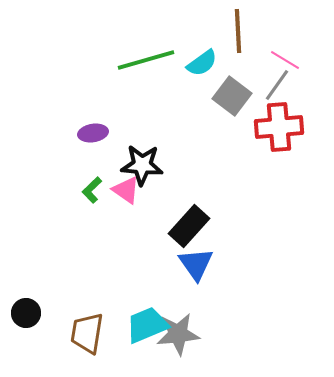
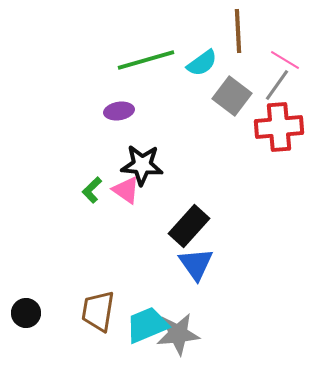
purple ellipse: moved 26 px right, 22 px up
brown trapezoid: moved 11 px right, 22 px up
